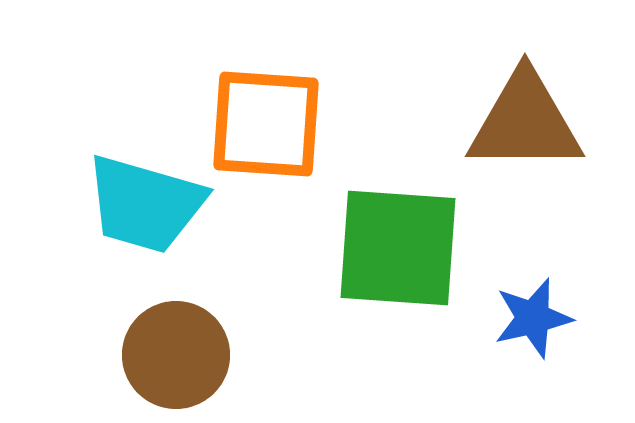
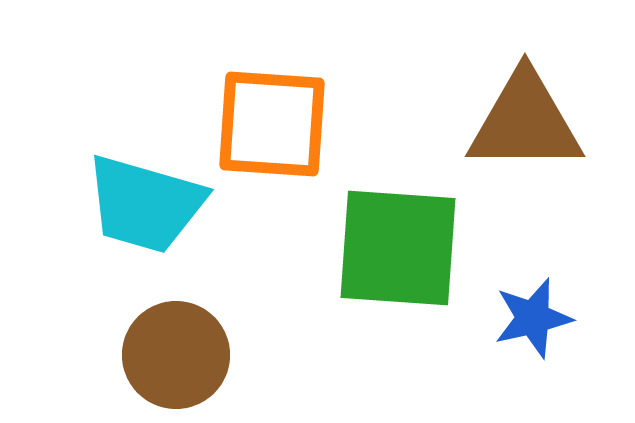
orange square: moved 6 px right
